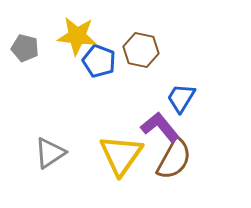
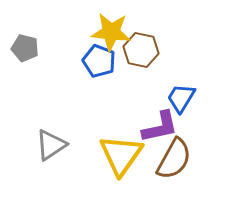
yellow star: moved 34 px right, 4 px up
purple L-shape: rotated 117 degrees clockwise
gray triangle: moved 1 px right, 8 px up
